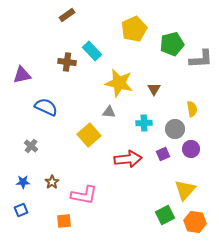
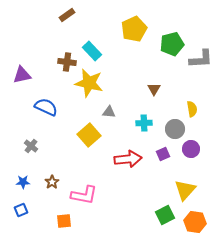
yellow star: moved 30 px left
